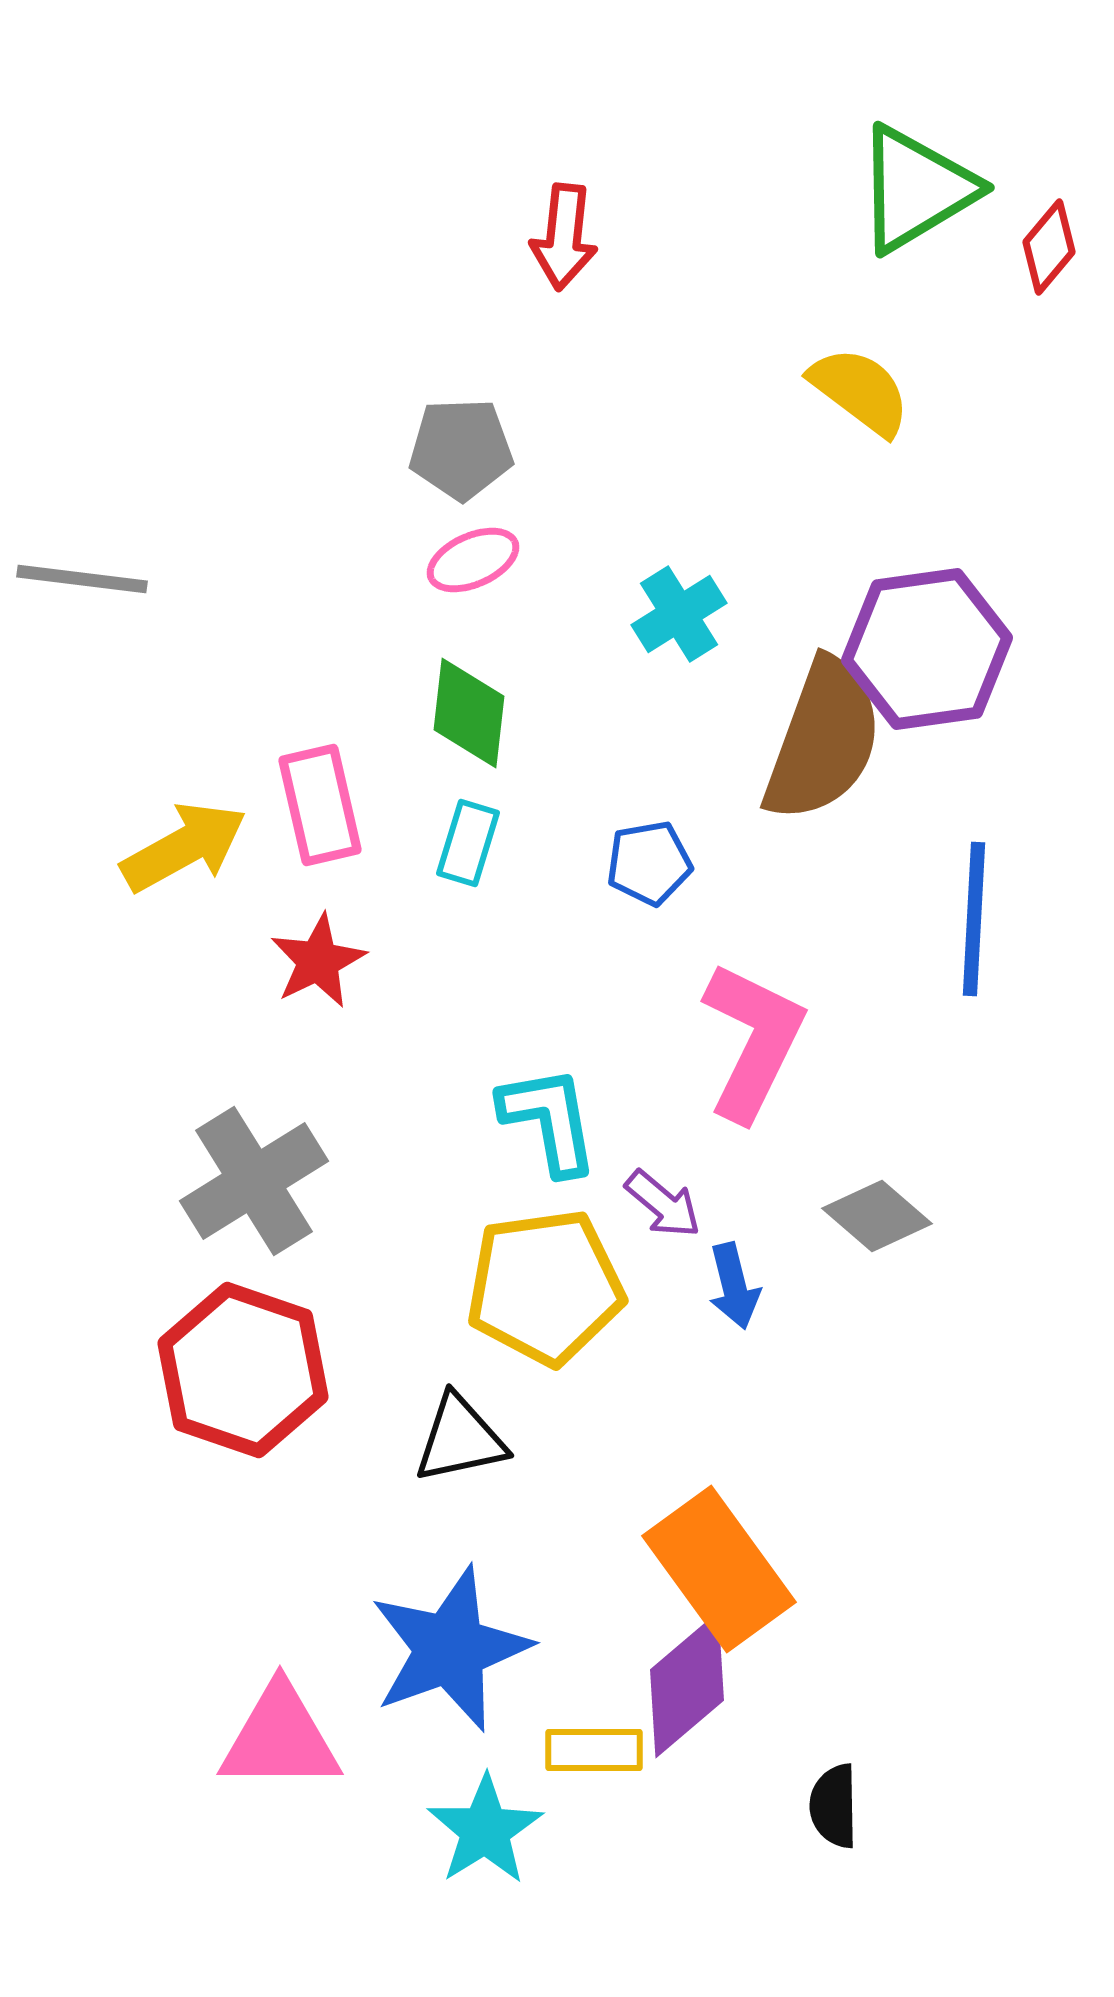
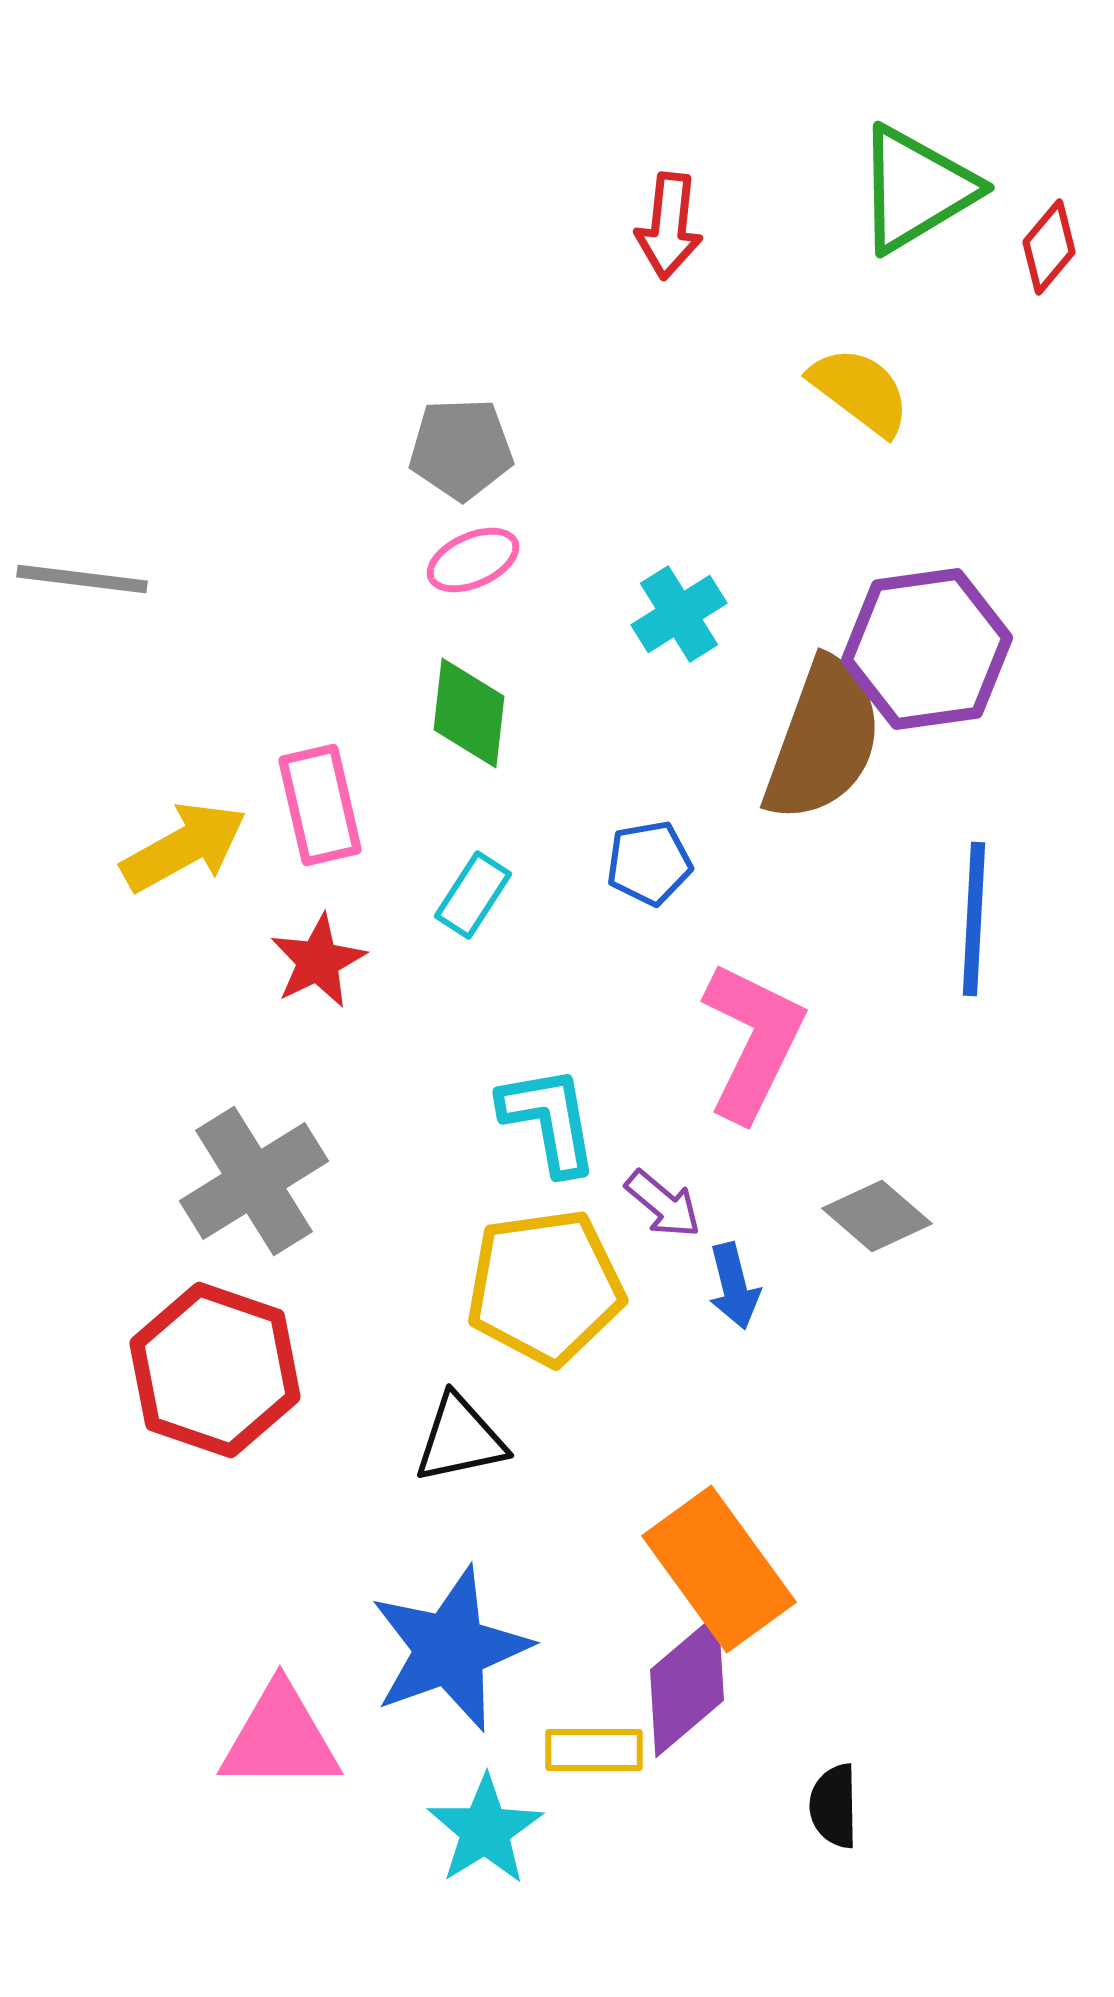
red arrow: moved 105 px right, 11 px up
cyan rectangle: moved 5 px right, 52 px down; rotated 16 degrees clockwise
red hexagon: moved 28 px left
